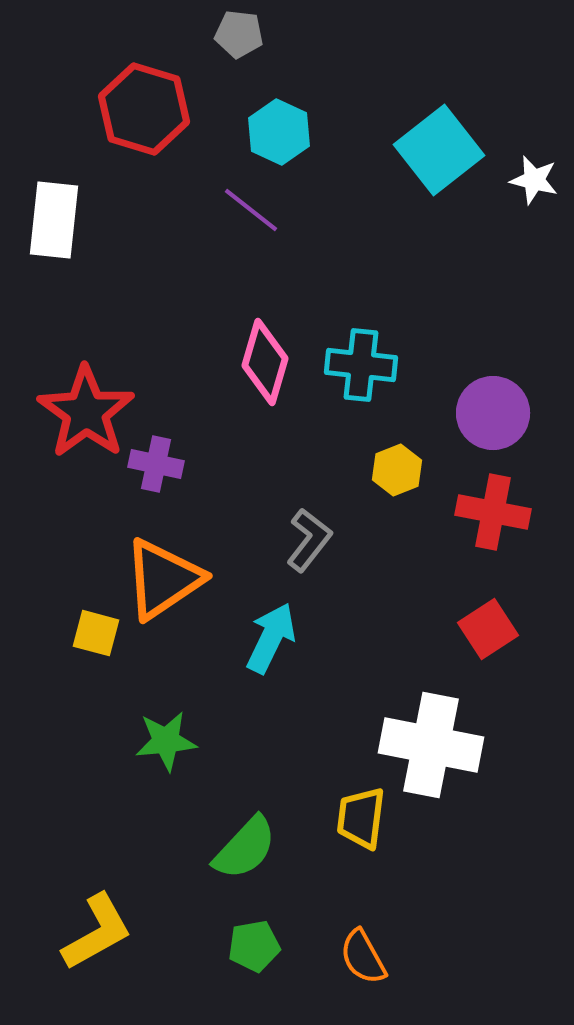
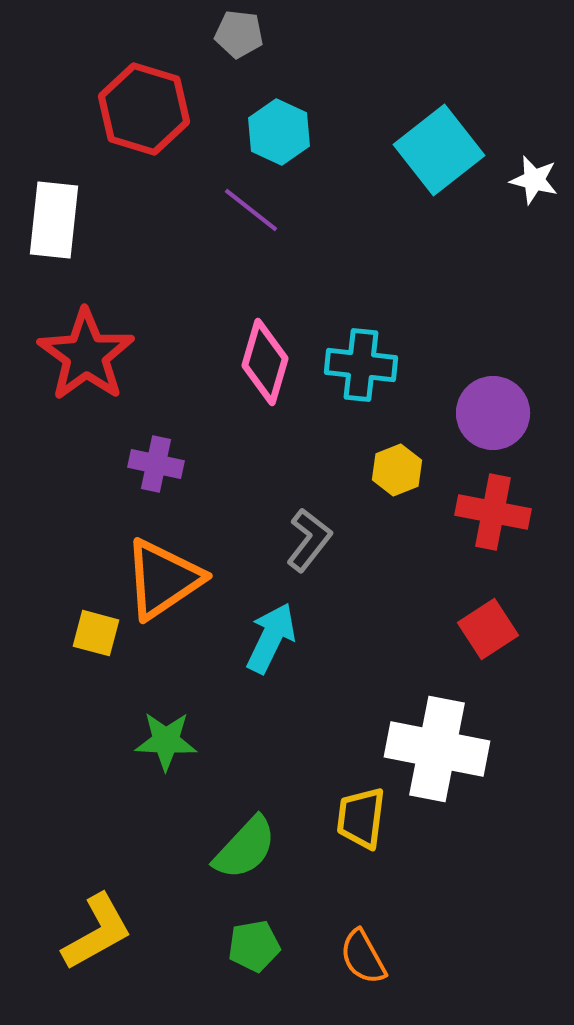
red star: moved 57 px up
green star: rotated 8 degrees clockwise
white cross: moved 6 px right, 4 px down
